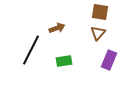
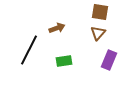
black line: moved 2 px left
